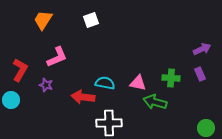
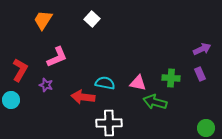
white square: moved 1 px right, 1 px up; rotated 28 degrees counterclockwise
